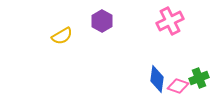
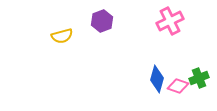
purple hexagon: rotated 10 degrees clockwise
yellow semicircle: rotated 15 degrees clockwise
blue diamond: rotated 8 degrees clockwise
